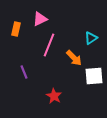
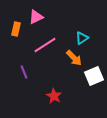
pink triangle: moved 4 px left, 2 px up
cyan triangle: moved 9 px left
pink line: moved 4 px left; rotated 35 degrees clockwise
white square: rotated 18 degrees counterclockwise
